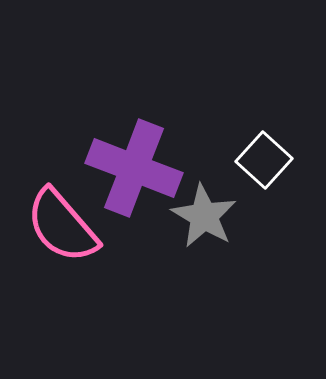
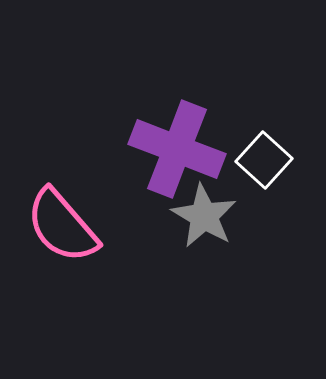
purple cross: moved 43 px right, 19 px up
